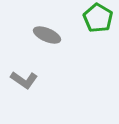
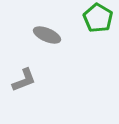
gray L-shape: rotated 56 degrees counterclockwise
